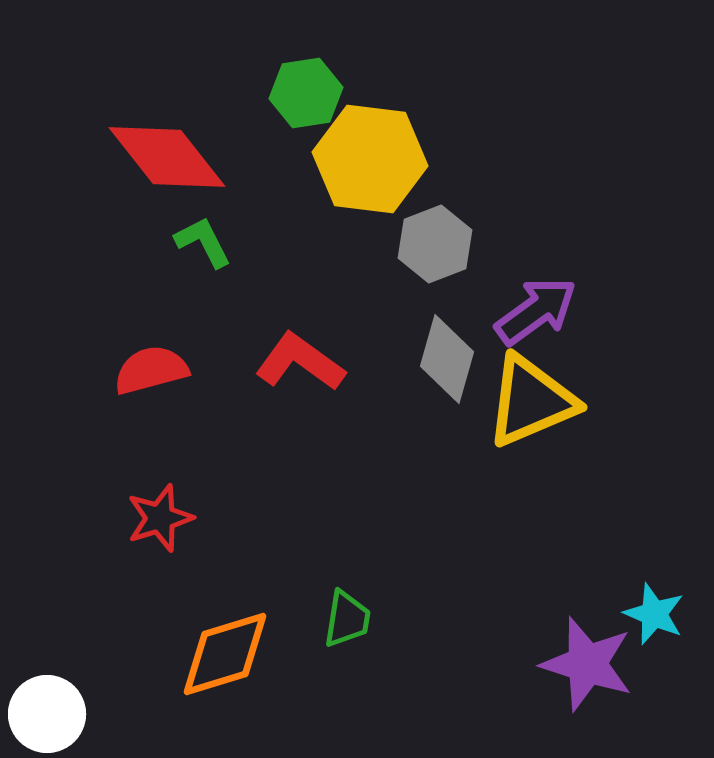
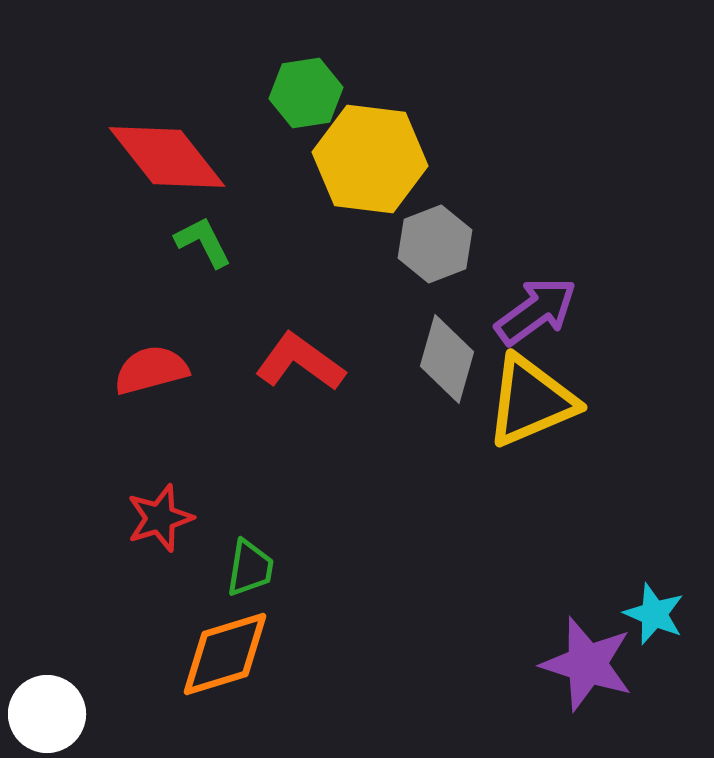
green trapezoid: moved 97 px left, 51 px up
